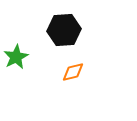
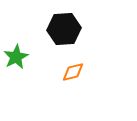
black hexagon: moved 1 px up
